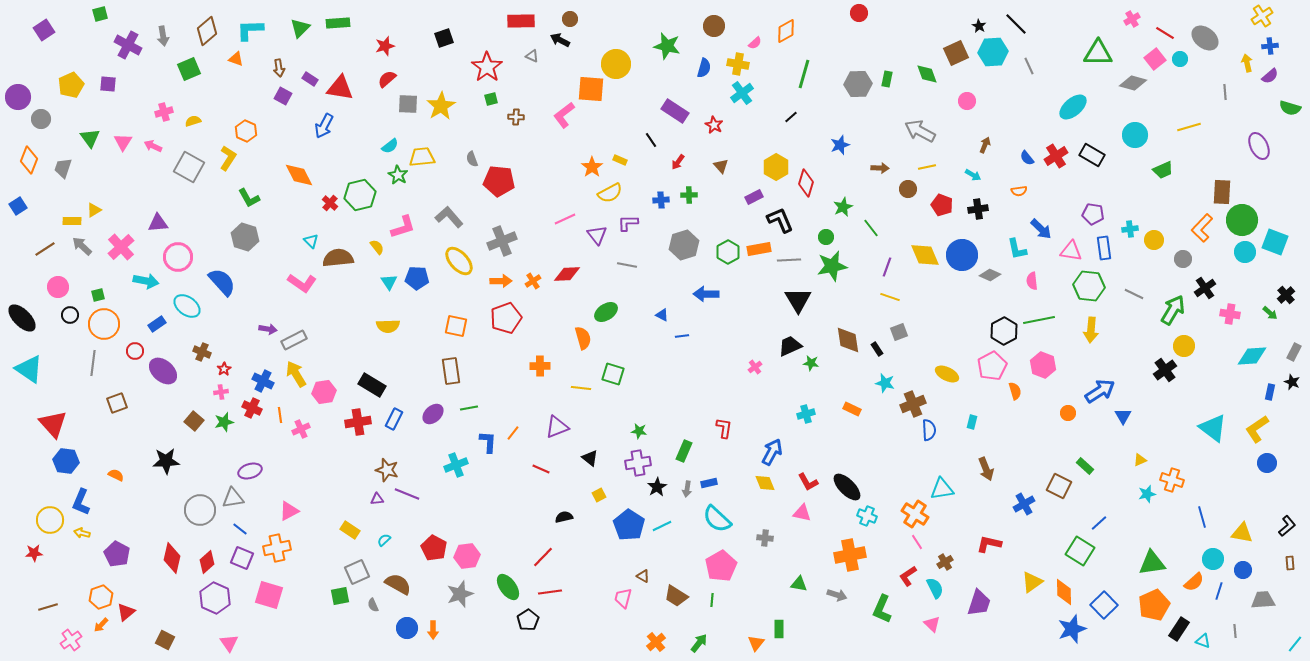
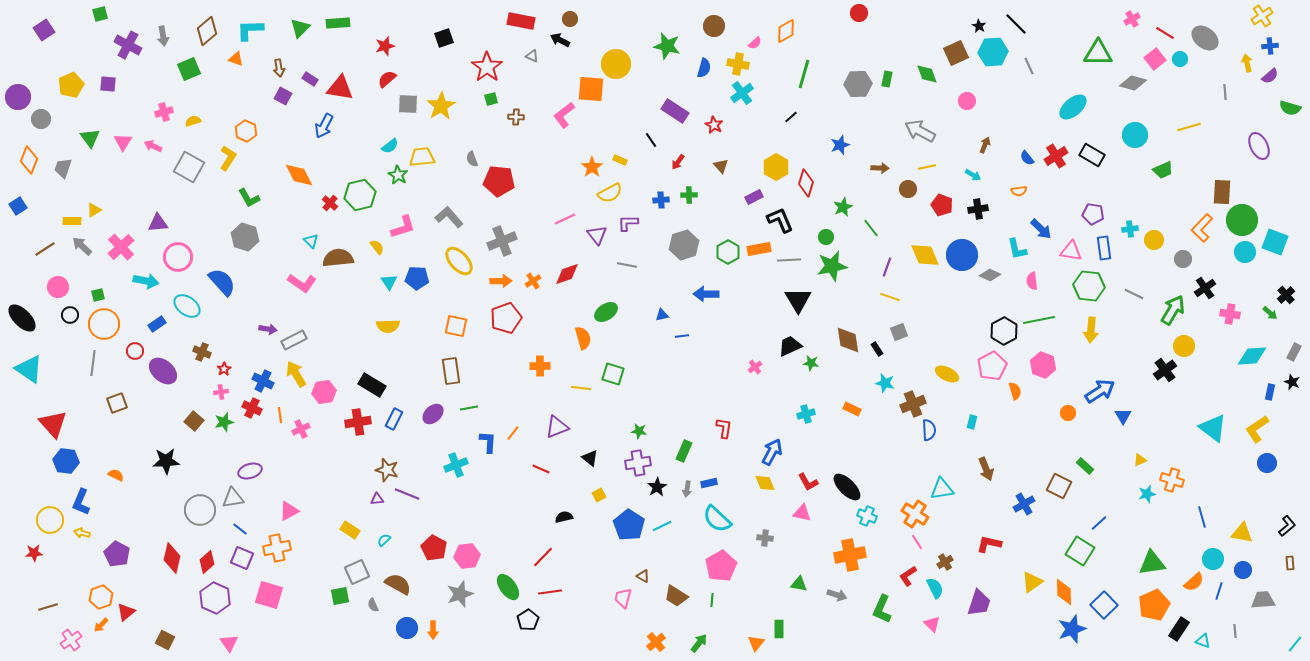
red rectangle at (521, 21): rotated 12 degrees clockwise
red diamond at (567, 274): rotated 16 degrees counterclockwise
blue triangle at (662, 315): rotated 40 degrees counterclockwise
